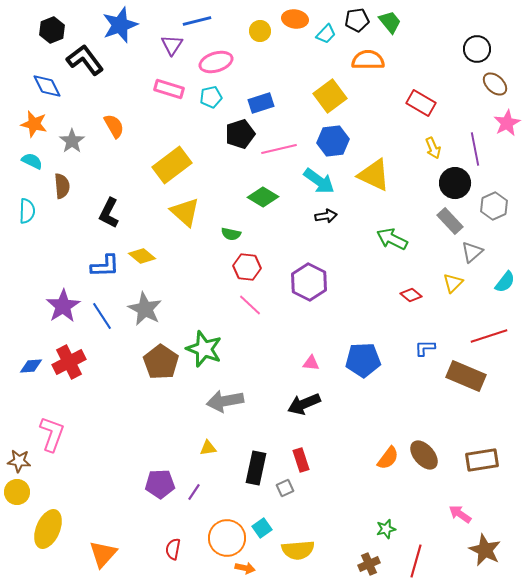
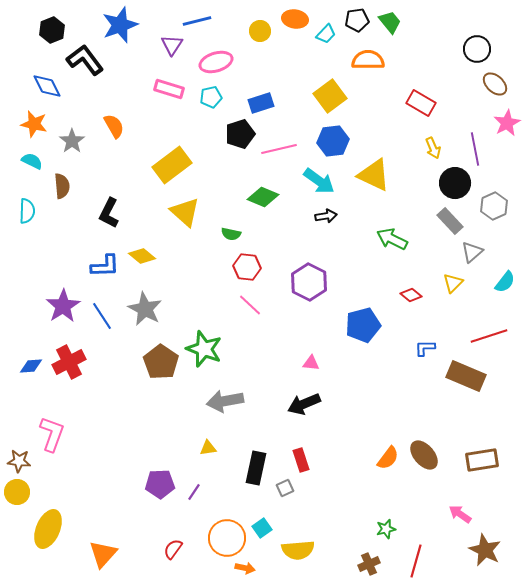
green diamond at (263, 197): rotated 8 degrees counterclockwise
blue pentagon at (363, 360): moved 35 px up; rotated 12 degrees counterclockwise
red semicircle at (173, 549): rotated 25 degrees clockwise
